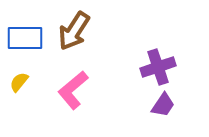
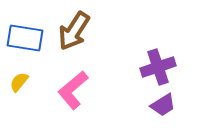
blue rectangle: rotated 9 degrees clockwise
purple trapezoid: rotated 24 degrees clockwise
